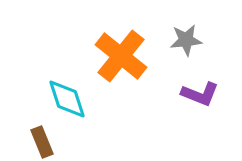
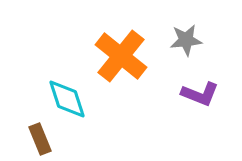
brown rectangle: moved 2 px left, 3 px up
